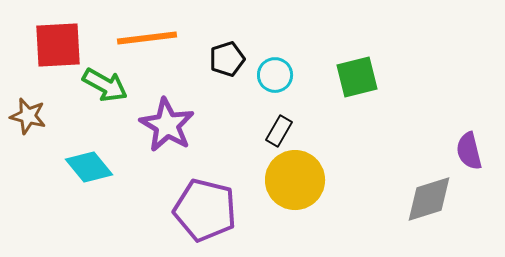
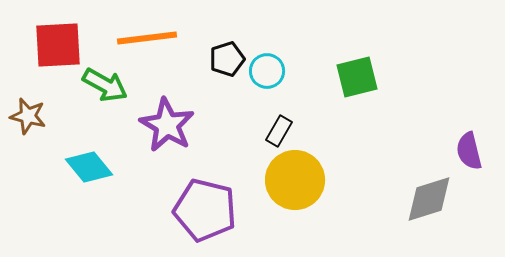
cyan circle: moved 8 px left, 4 px up
